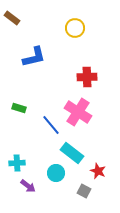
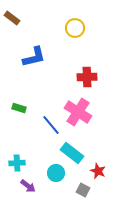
gray square: moved 1 px left, 1 px up
